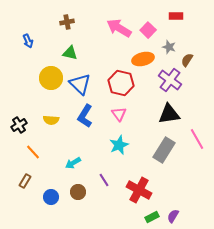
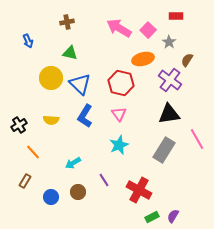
gray star: moved 5 px up; rotated 16 degrees clockwise
